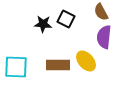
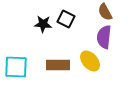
brown semicircle: moved 4 px right
yellow ellipse: moved 4 px right
